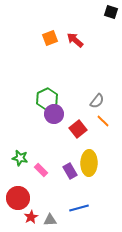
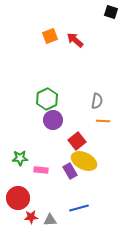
orange square: moved 2 px up
gray semicircle: rotated 28 degrees counterclockwise
purple circle: moved 1 px left, 6 px down
orange line: rotated 40 degrees counterclockwise
red square: moved 1 px left, 12 px down
green star: rotated 14 degrees counterclockwise
yellow ellipse: moved 5 px left, 2 px up; rotated 65 degrees counterclockwise
pink rectangle: rotated 40 degrees counterclockwise
red star: rotated 24 degrees clockwise
